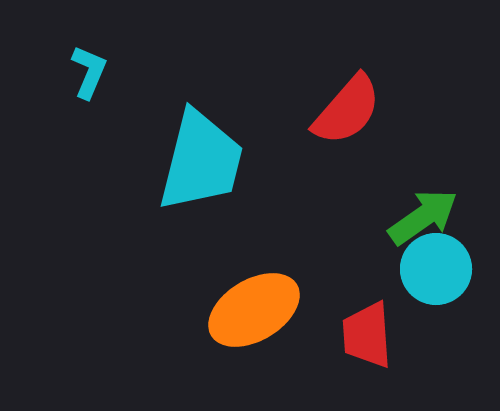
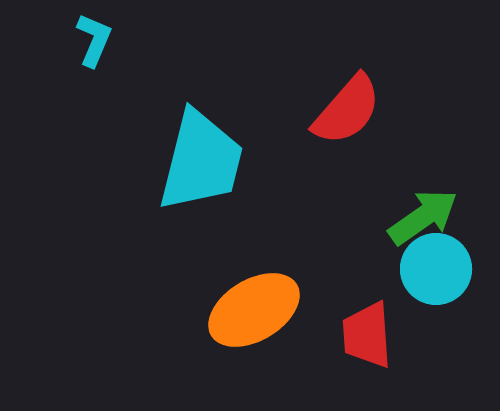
cyan L-shape: moved 5 px right, 32 px up
